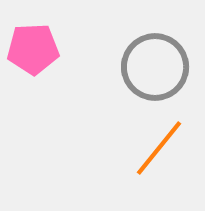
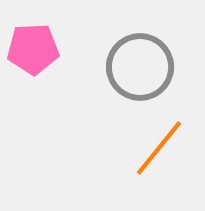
gray circle: moved 15 px left
